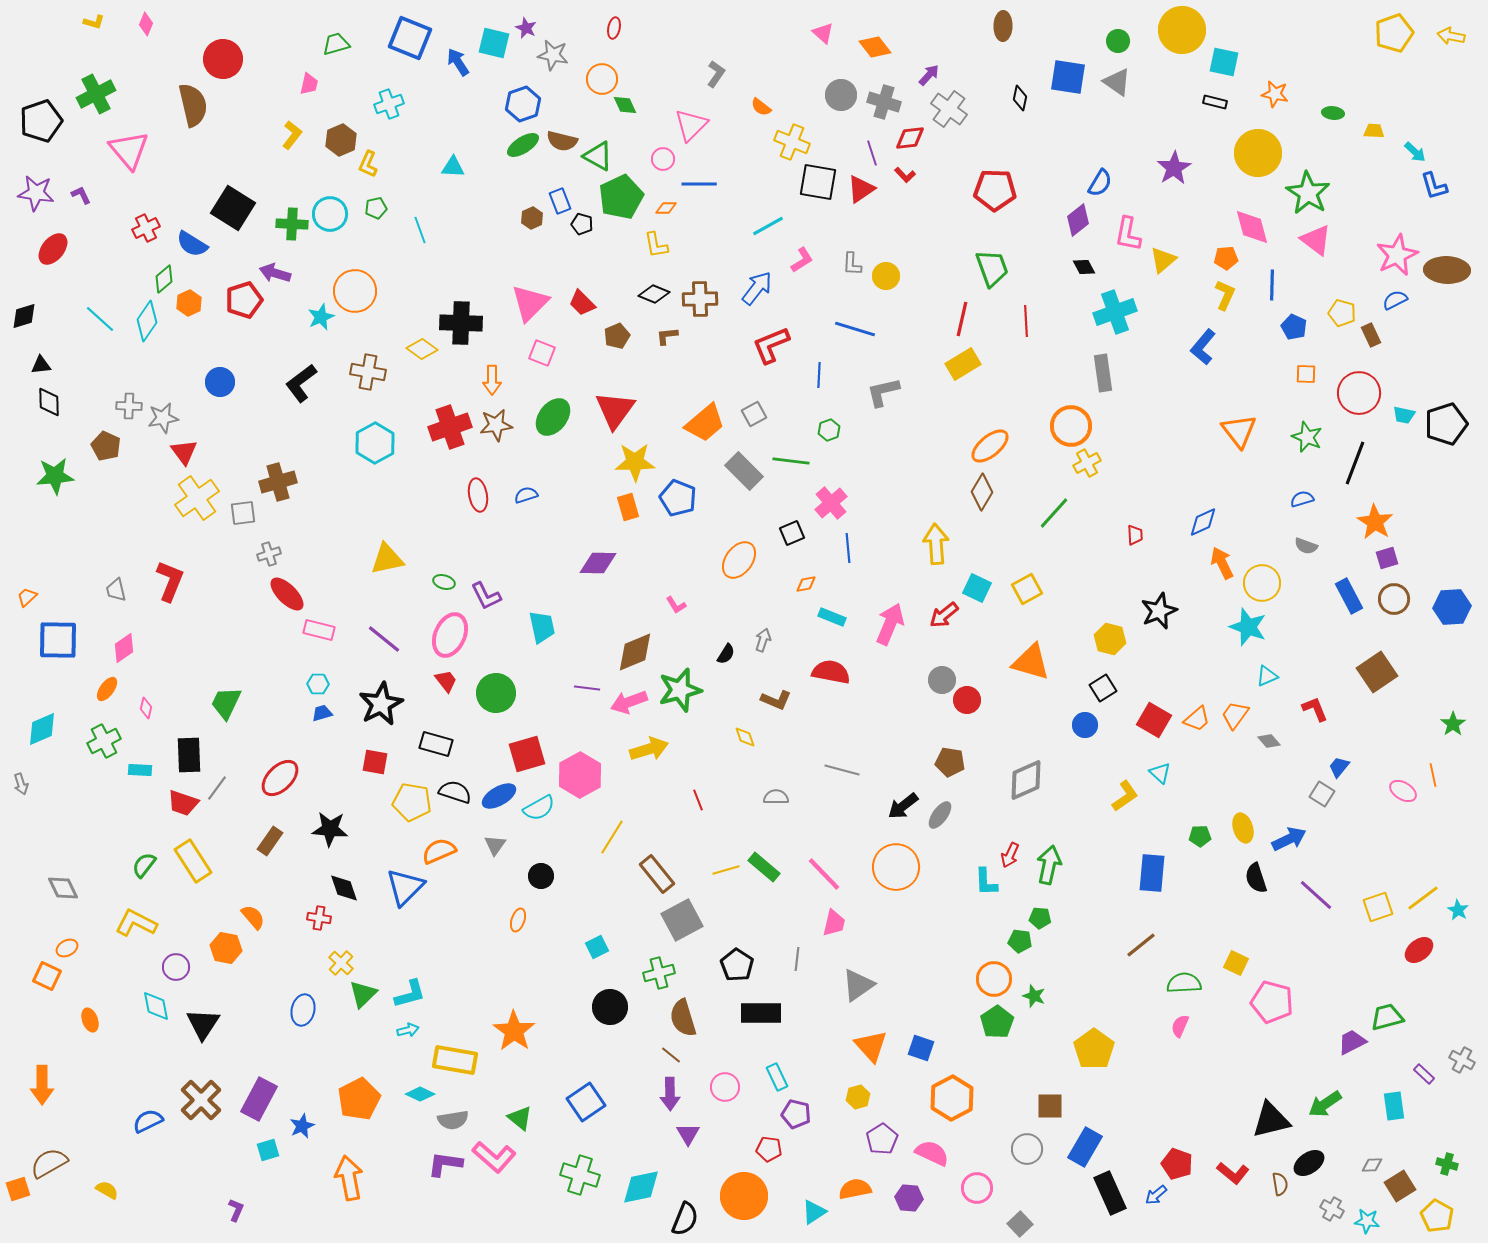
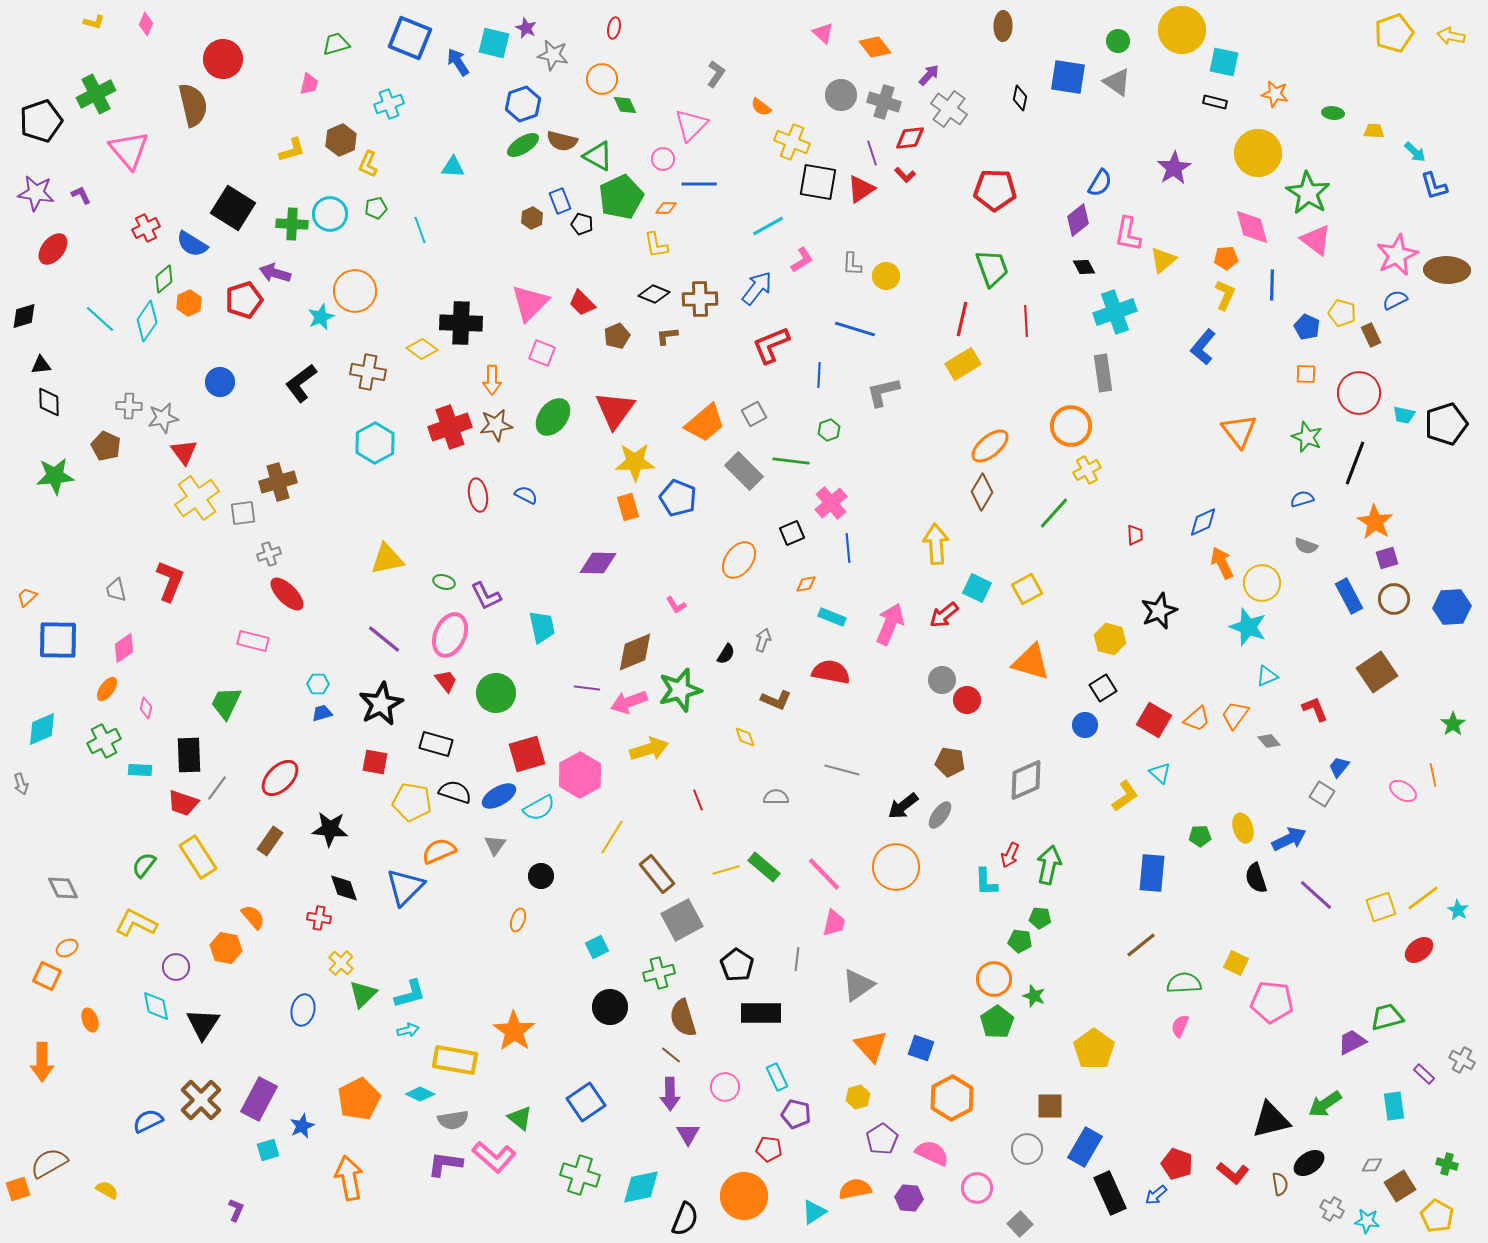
yellow L-shape at (292, 135): moved 15 px down; rotated 36 degrees clockwise
blue pentagon at (1294, 327): moved 13 px right
yellow cross at (1087, 463): moved 7 px down
blue semicircle at (526, 495): rotated 45 degrees clockwise
pink rectangle at (319, 630): moved 66 px left, 11 px down
yellow rectangle at (193, 861): moved 5 px right, 4 px up
yellow square at (1378, 907): moved 3 px right
pink pentagon at (1272, 1002): rotated 9 degrees counterclockwise
orange arrow at (42, 1085): moved 23 px up
